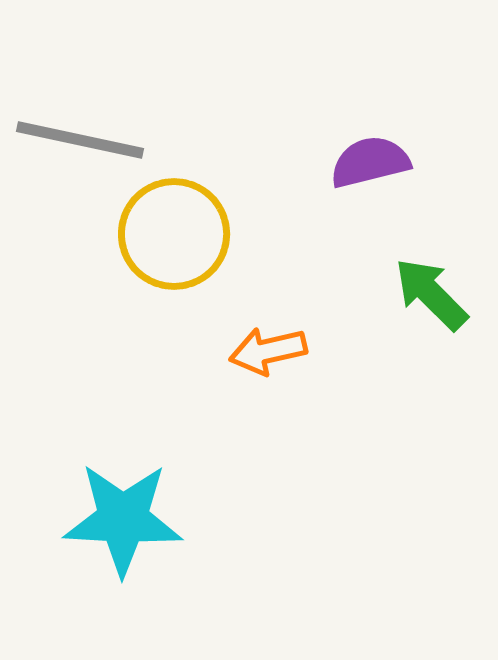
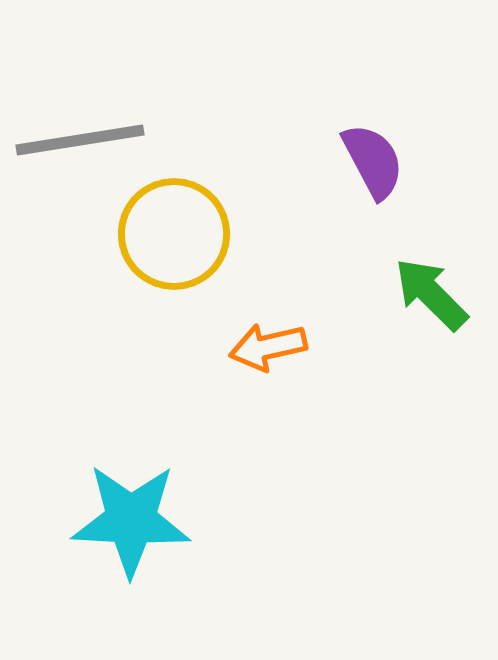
gray line: rotated 21 degrees counterclockwise
purple semicircle: moved 3 px right, 1 px up; rotated 76 degrees clockwise
orange arrow: moved 4 px up
cyan star: moved 8 px right, 1 px down
